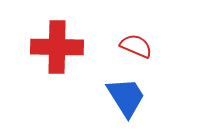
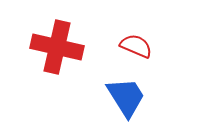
red cross: rotated 12 degrees clockwise
